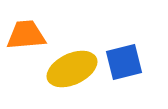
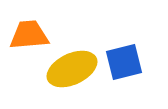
orange trapezoid: moved 3 px right
